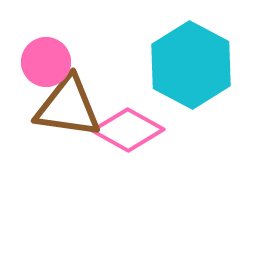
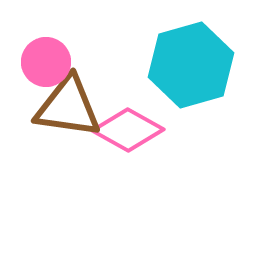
cyan hexagon: rotated 16 degrees clockwise
